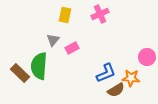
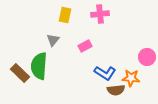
pink cross: rotated 18 degrees clockwise
pink rectangle: moved 13 px right, 2 px up
blue L-shape: moved 1 px left; rotated 55 degrees clockwise
brown semicircle: rotated 24 degrees clockwise
